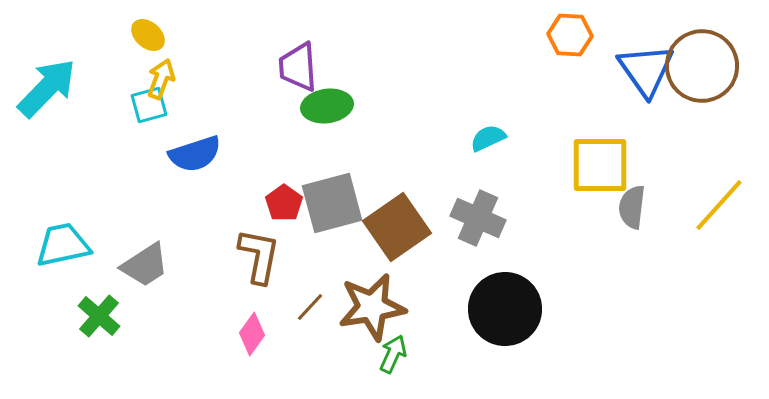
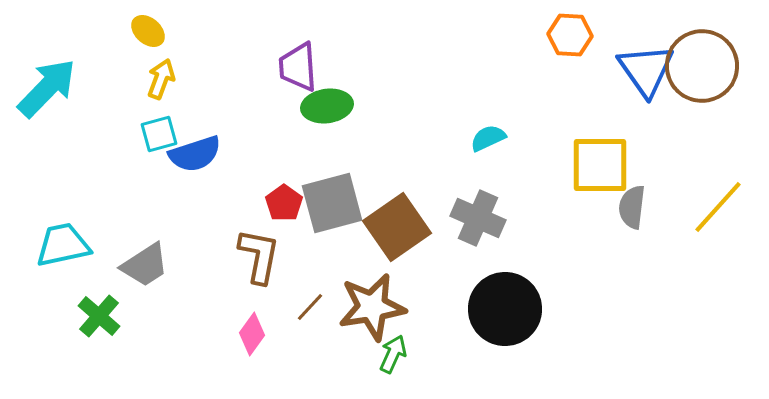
yellow ellipse: moved 4 px up
cyan square: moved 10 px right, 29 px down
yellow line: moved 1 px left, 2 px down
